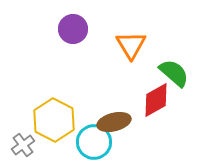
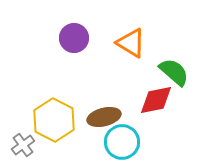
purple circle: moved 1 px right, 9 px down
orange triangle: moved 2 px up; rotated 28 degrees counterclockwise
green semicircle: moved 1 px up
red diamond: rotated 18 degrees clockwise
brown ellipse: moved 10 px left, 5 px up
cyan circle: moved 28 px right
